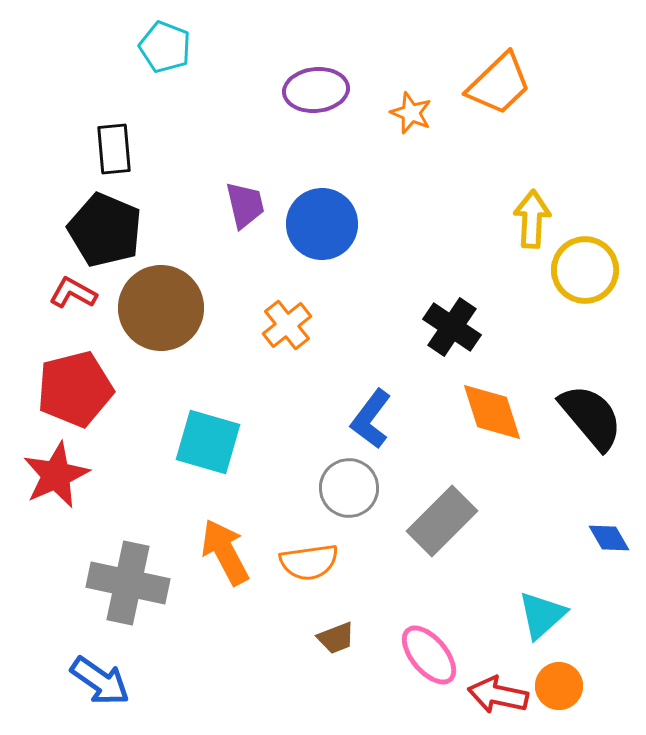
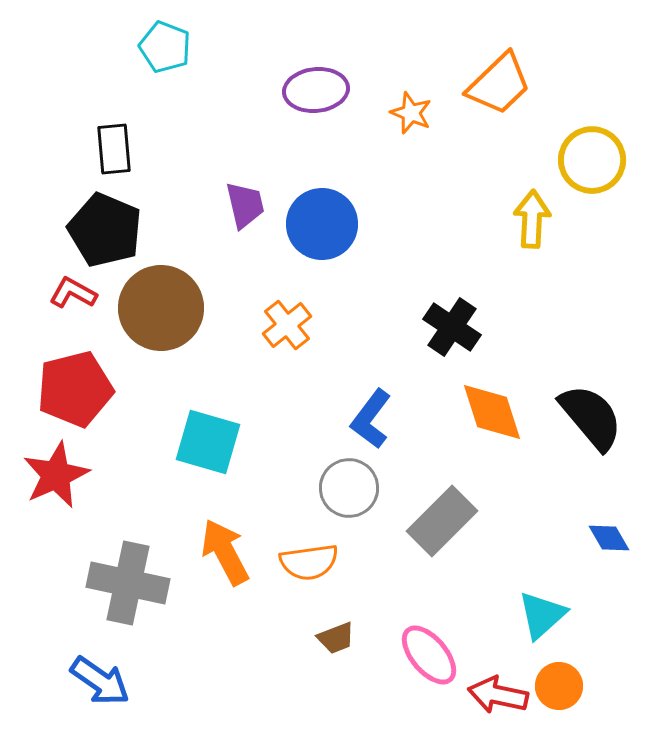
yellow circle: moved 7 px right, 110 px up
